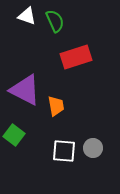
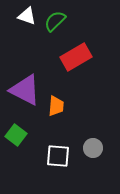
green semicircle: rotated 110 degrees counterclockwise
red rectangle: rotated 12 degrees counterclockwise
orange trapezoid: rotated 15 degrees clockwise
green square: moved 2 px right
white square: moved 6 px left, 5 px down
